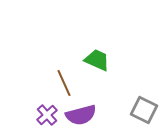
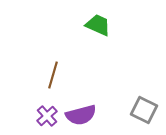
green trapezoid: moved 1 px right, 35 px up
brown line: moved 11 px left, 8 px up; rotated 40 degrees clockwise
purple cross: moved 1 px down
